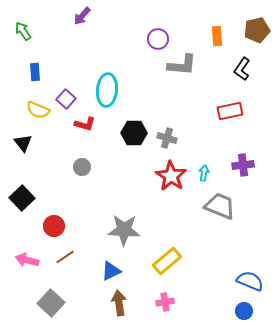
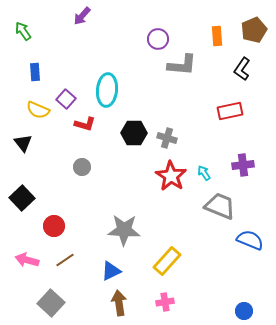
brown pentagon: moved 3 px left; rotated 10 degrees counterclockwise
cyan arrow: rotated 42 degrees counterclockwise
brown line: moved 3 px down
yellow rectangle: rotated 8 degrees counterclockwise
blue semicircle: moved 41 px up
